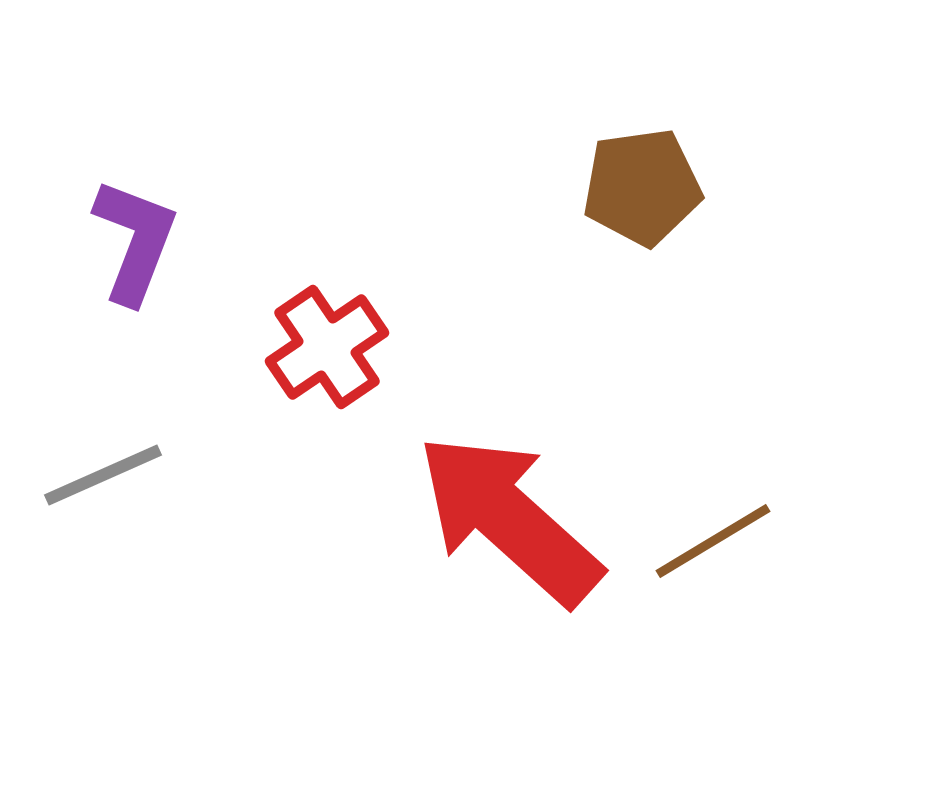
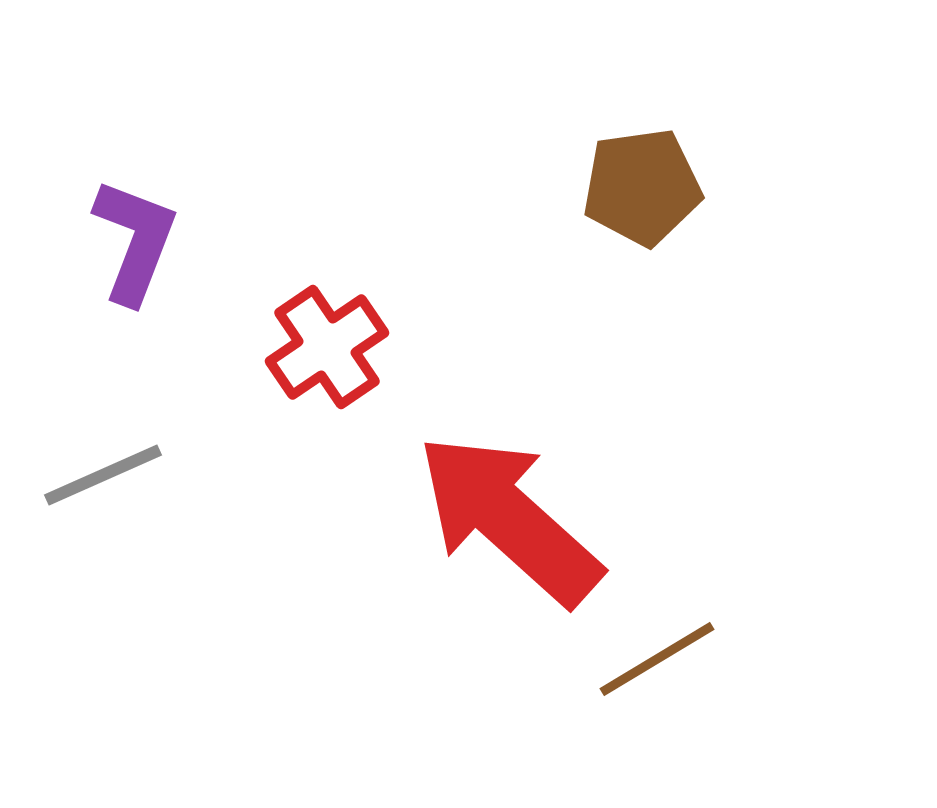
brown line: moved 56 px left, 118 px down
